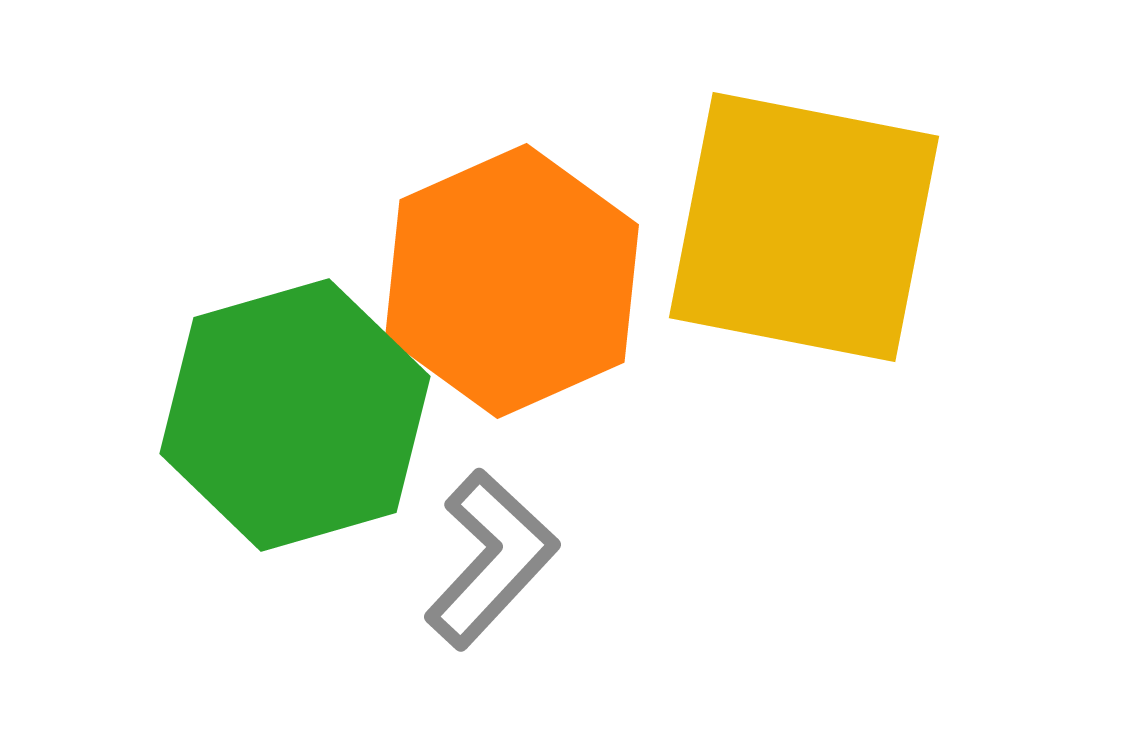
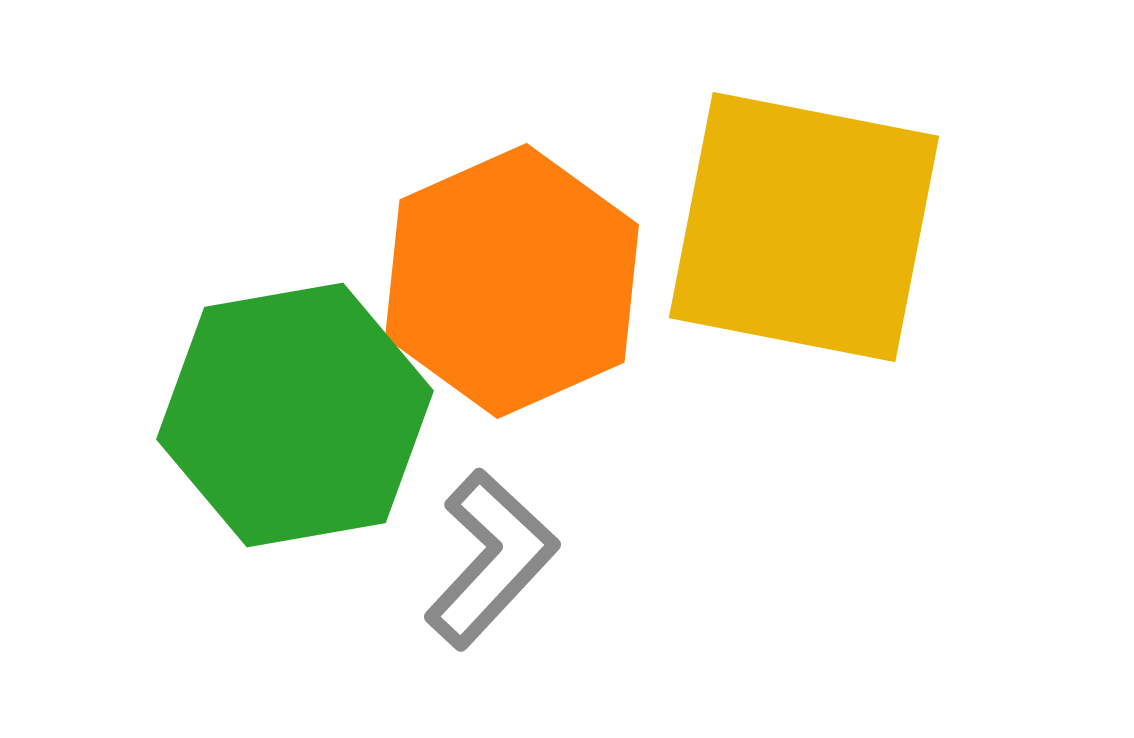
green hexagon: rotated 6 degrees clockwise
